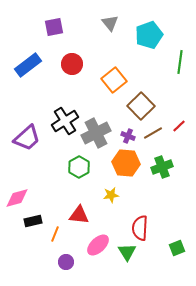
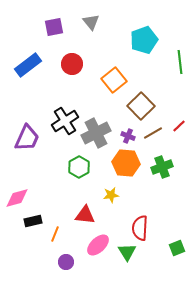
gray triangle: moved 19 px left, 1 px up
cyan pentagon: moved 5 px left, 5 px down
green line: rotated 15 degrees counterclockwise
purple trapezoid: rotated 24 degrees counterclockwise
red triangle: moved 6 px right
